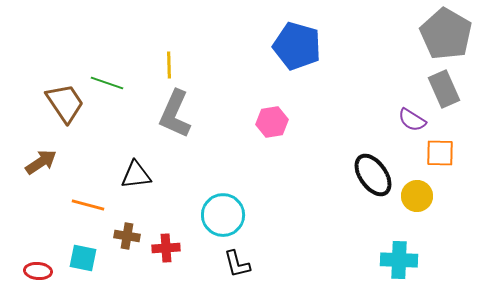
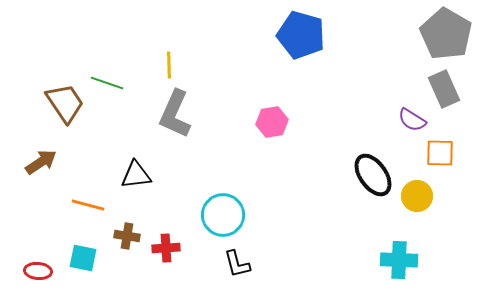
blue pentagon: moved 4 px right, 11 px up
